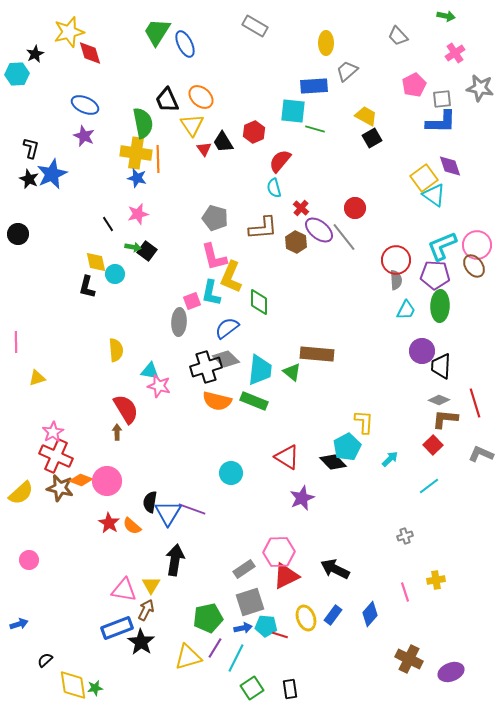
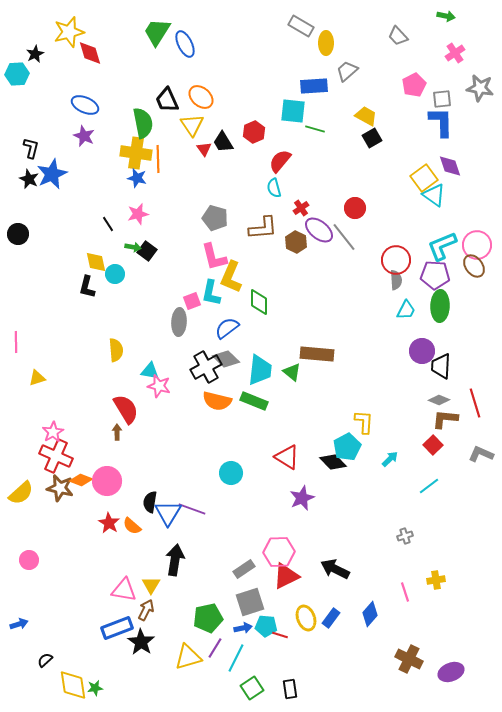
gray rectangle at (255, 26): moved 46 px right
blue L-shape at (441, 122): rotated 92 degrees counterclockwise
red cross at (301, 208): rotated 14 degrees clockwise
black cross at (206, 367): rotated 12 degrees counterclockwise
blue rectangle at (333, 615): moved 2 px left, 3 px down
